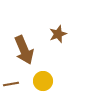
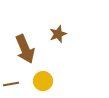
brown arrow: moved 1 px right, 1 px up
